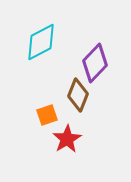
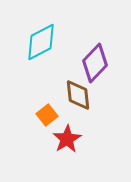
brown diamond: rotated 28 degrees counterclockwise
orange square: rotated 20 degrees counterclockwise
